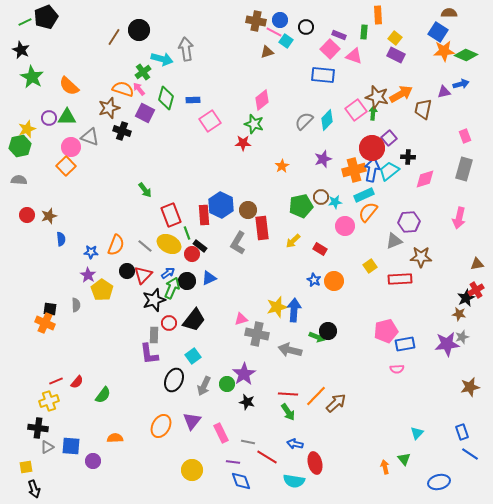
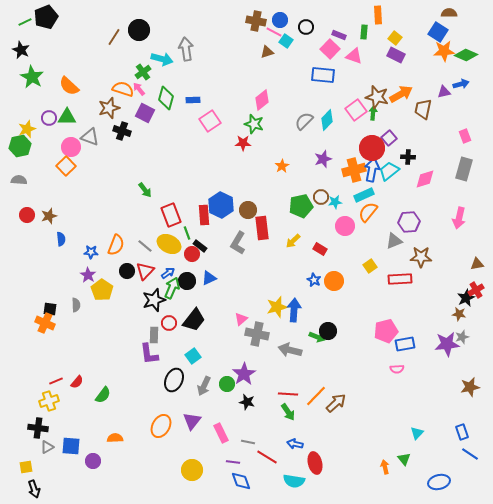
red triangle at (143, 275): moved 2 px right, 4 px up
pink triangle at (241, 319): rotated 24 degrees counterclockwise
